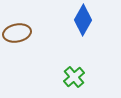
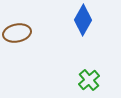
green cross: moved 15 px right, 3 px down
